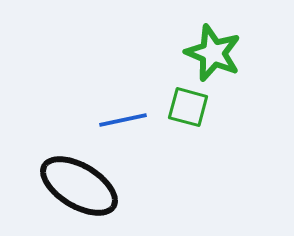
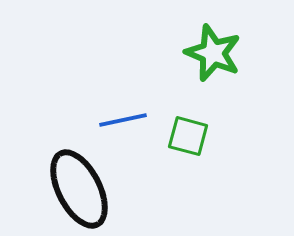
green square: moved 29 px down
black ellipse: moved 3 px down; rotated 32 degrees clockwise
